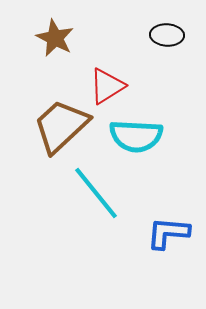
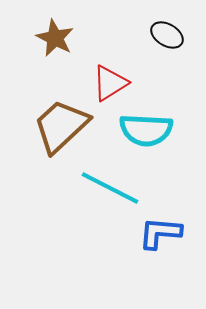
black ellipse: rotated 28 degrees clockwise
red triangle: moved 3 px right, 3 px up
cyan semicircle: moved 10 px right, 6 px up
cyan line: moved 14 px right, 5 px up; rotated 24 degrees counterclockwise
blue L-shape: moved 8 px left
